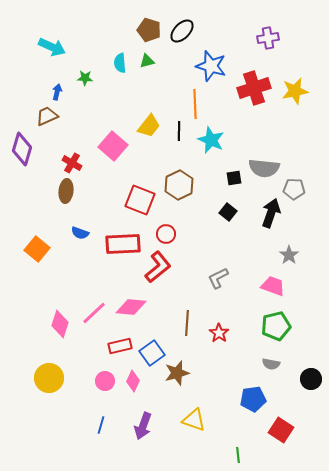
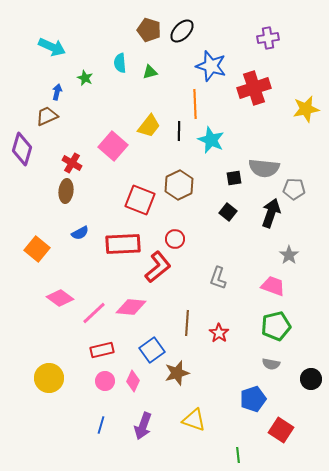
green triangle at (147, 61): moved 3 px right, 11 px down
green star at (85, 78): rotated 21 degrees clockwise
yellow star at (295, 91): moved 11 px right, 18 px down
blue semicircle at (80, 233): rotated 48 degrees counterclockwise
red circle at (166, 234): moved 9 px right, 5 px down
gray L-shape at (218, 278): rotated 45 degrees counterclockwise
pink diamond at (60, 324): moved 26 px up; rotated 72 degrees counterclockwise
red rectangle at (120, 346): moved 18 px left, 4 px down
blue square at (152, 353): moved 3 px up
blue pentagon at (253, 399): rotated 10 degrees counterclockwise
